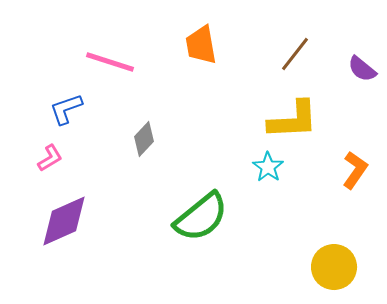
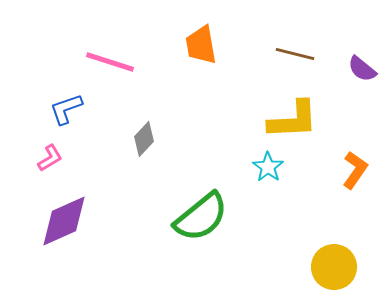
brown line: rotated 66 degrees clockwise
